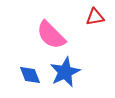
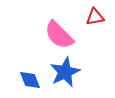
pink semicircle: moved 8 px right
blue diamond: moved 5 px down
